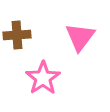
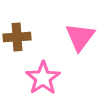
brown cross: moved 2 px down
